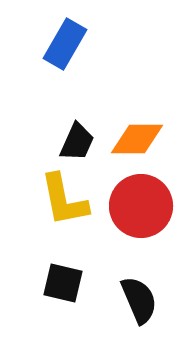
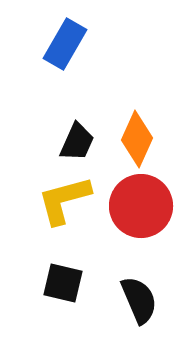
orange diamond: rotated 66 degrees counterclockwise
yellow L-shape: rotated 86 degrees clockwise
